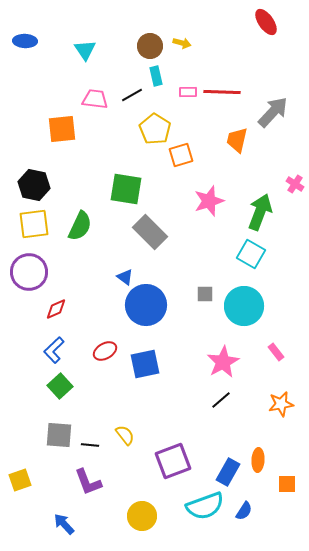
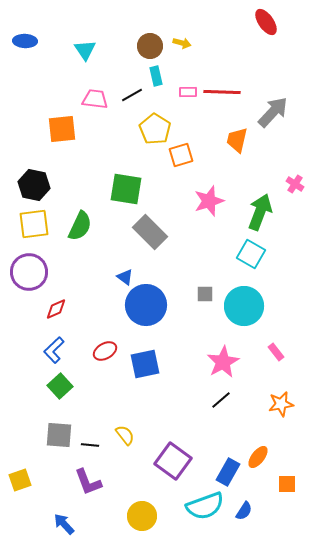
orange ellipse at (258, 460): moved 3 px up; rotated 35 degrees clockwise
purple square at (173, 461): rotated 33 degrees counterclockwise
